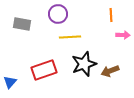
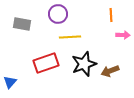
red rectangle: moved 2 px right, 7 px up
